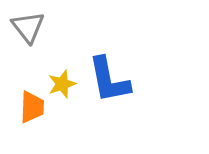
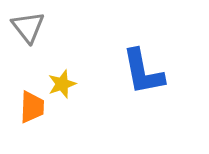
blue L-shape: moved 34 px right, 8 px up
